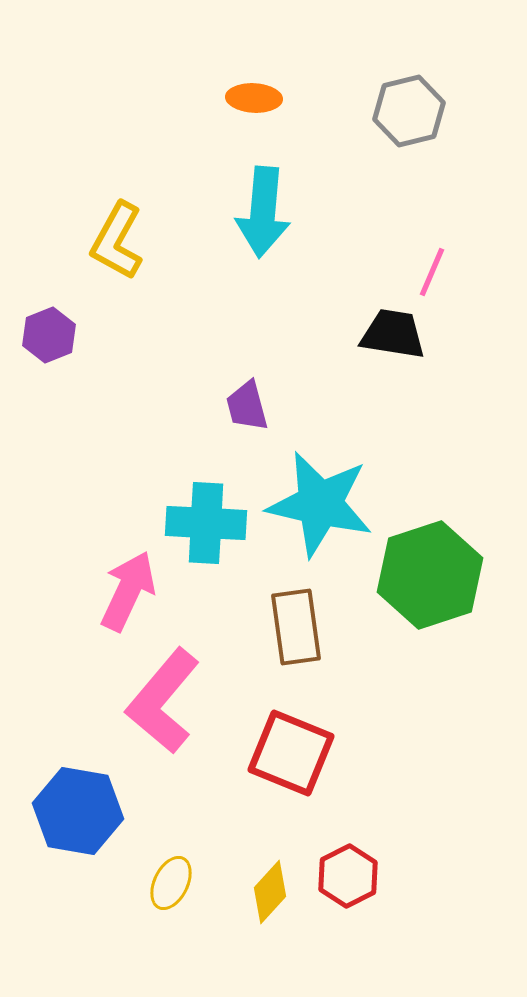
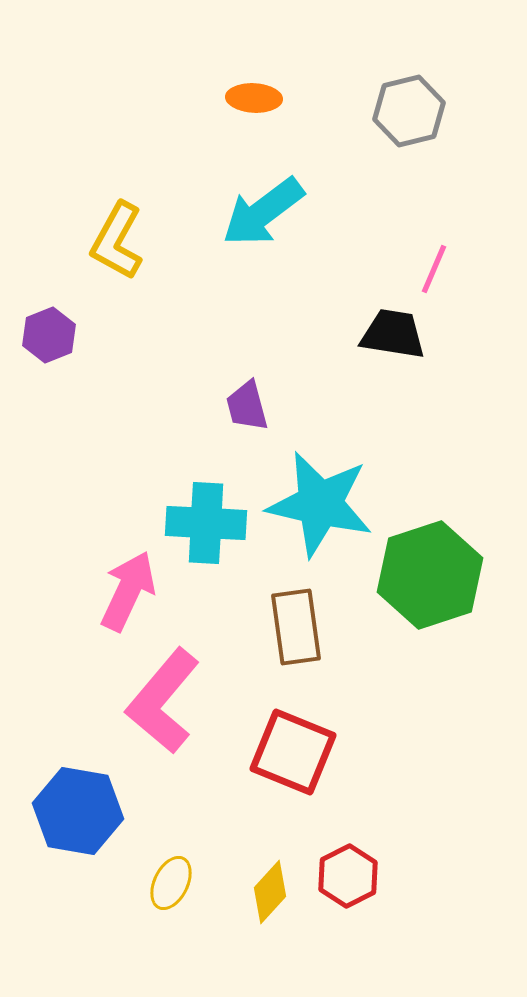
cyan arrow: rotated 48 degrees clockwise
pink line: moved 2 px right, 3 px up
red square: moved 2 px right, 1 px up
